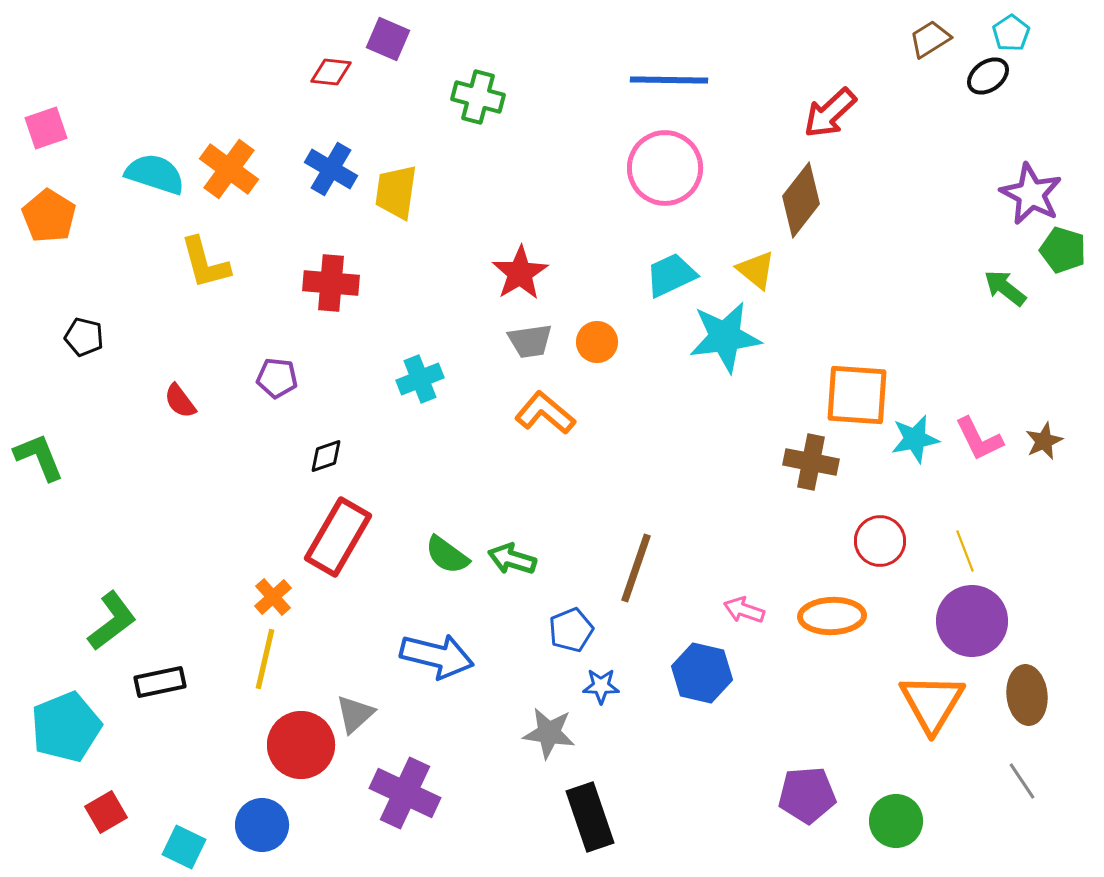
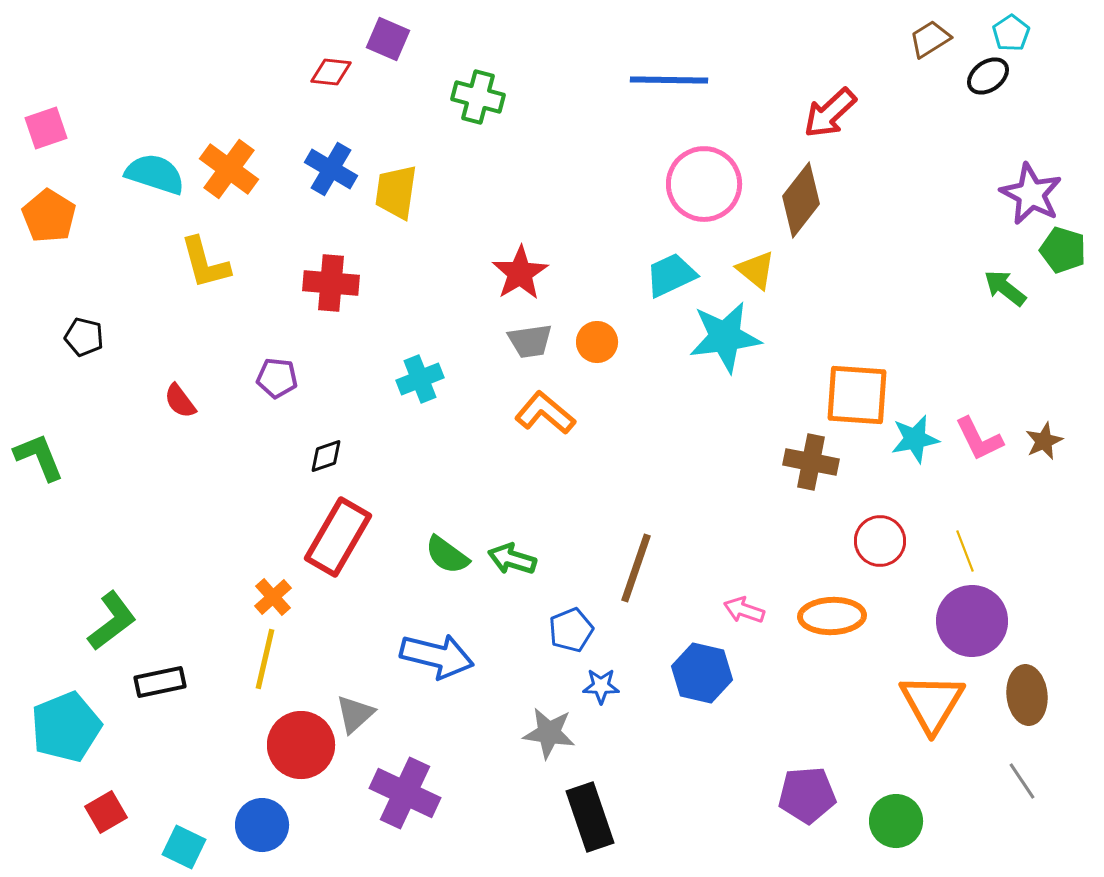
pink circle at (665, 168): moved 39 px right, 16 px down
